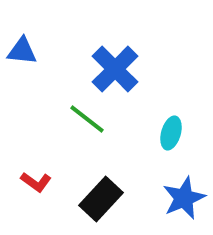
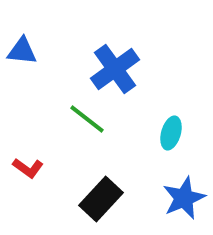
blue cross: rotated 9 degrees clockwise
red L-shape: moved 8 px left, 14 px up
